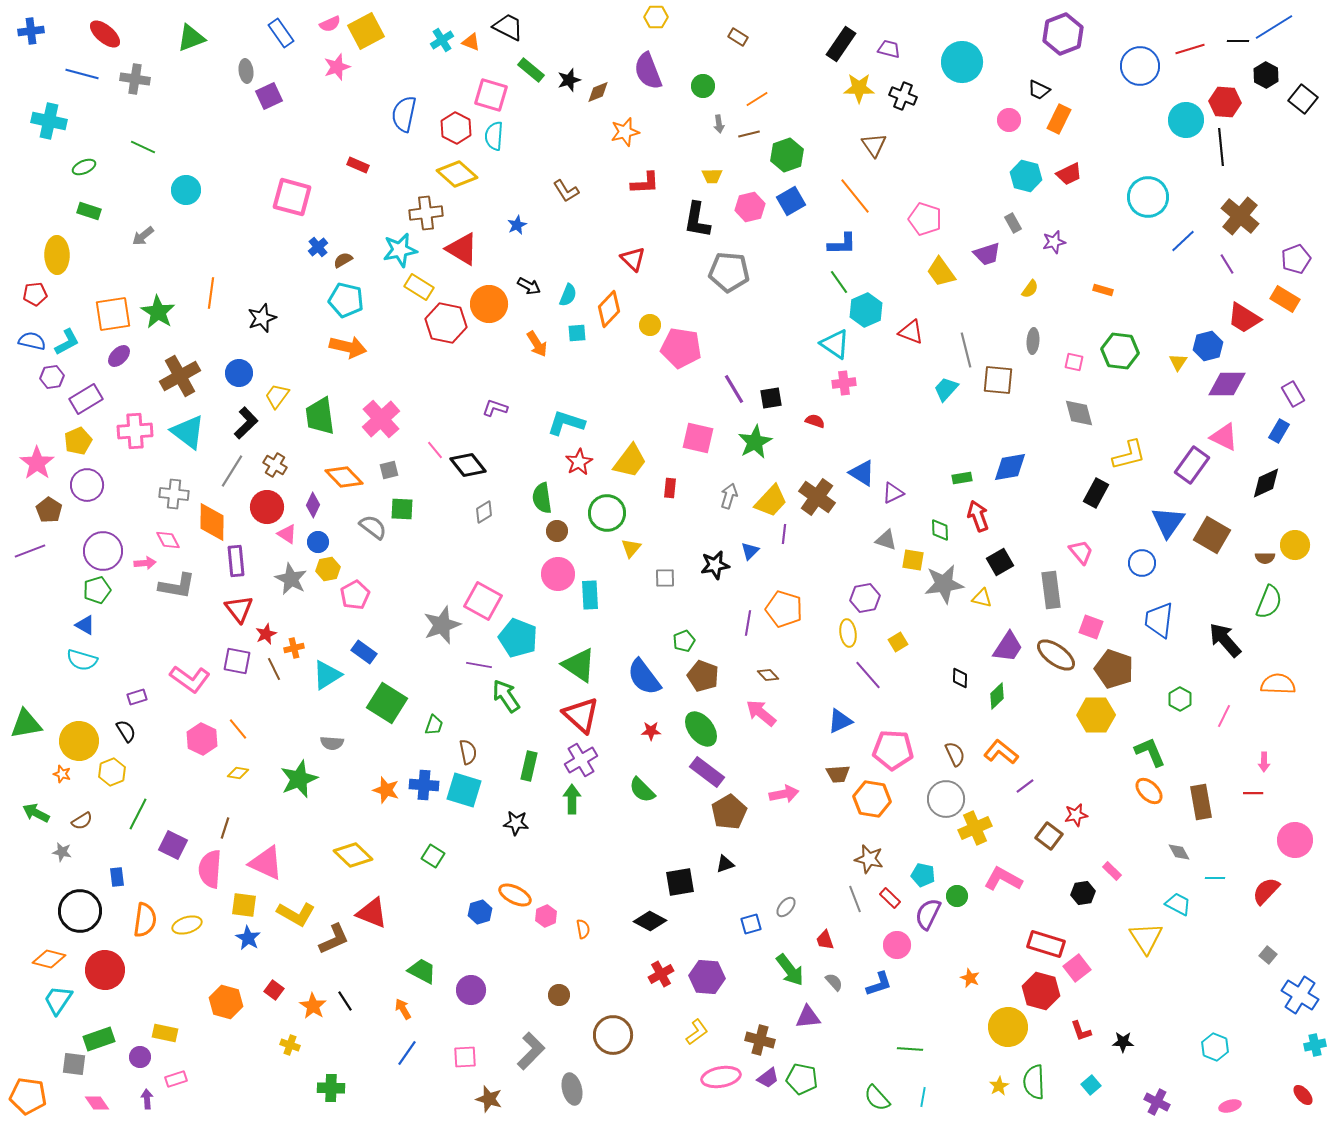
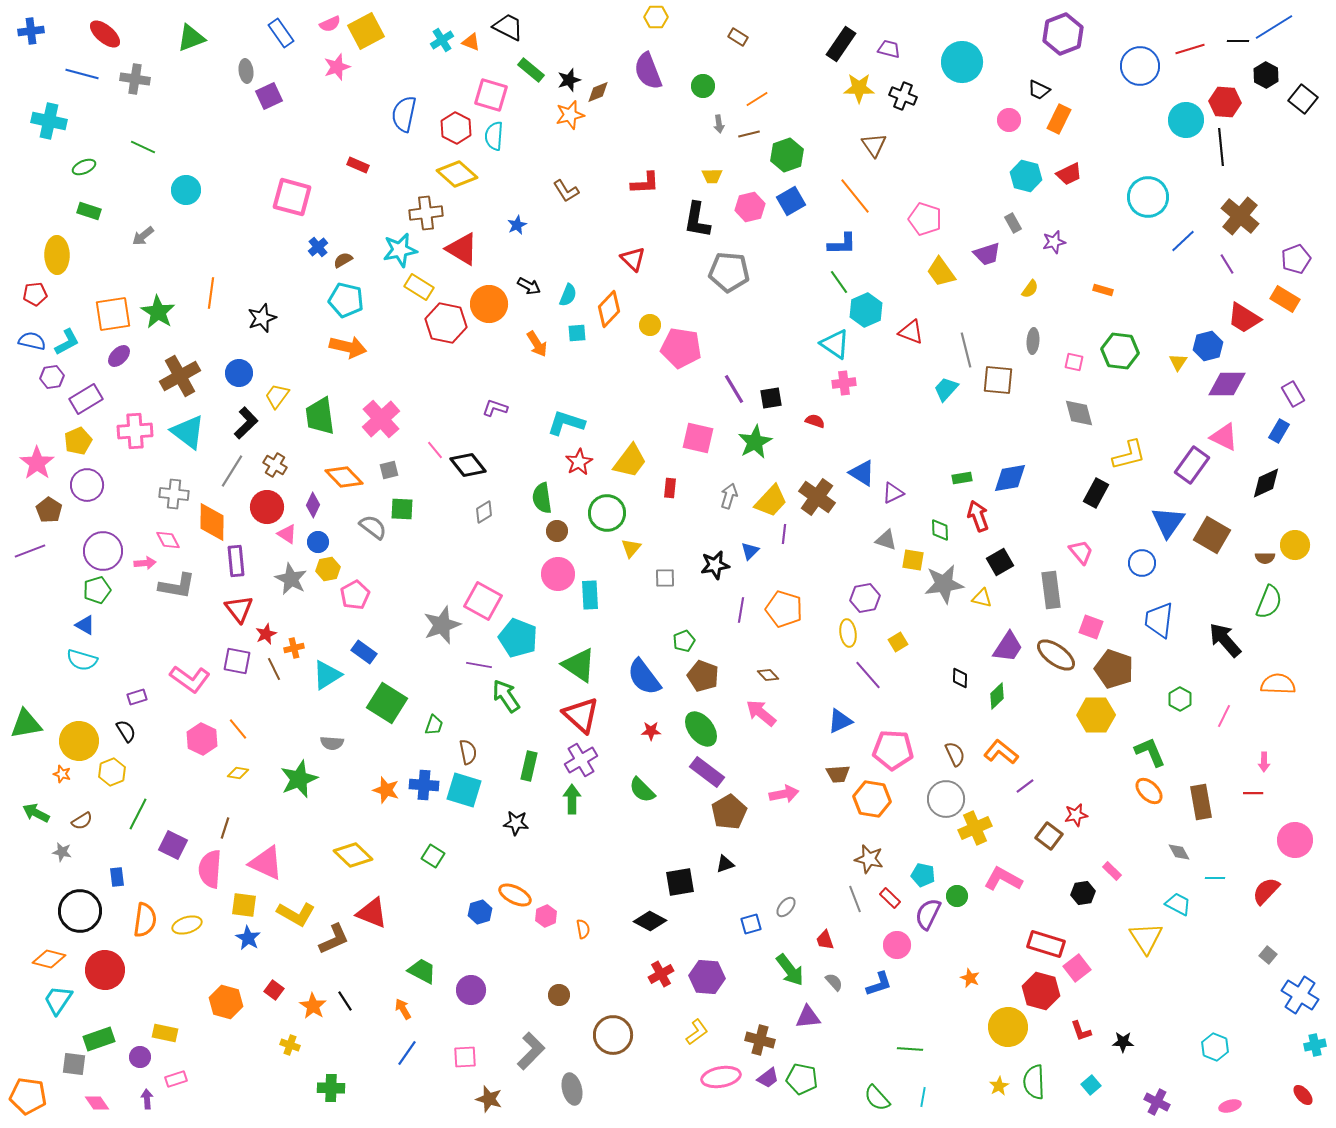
orange star at (625, 132): moved 55 px left, 17 px up
blue diamond at (1010, 467): moved 11 px down
purple line at (748, 623): moved 7 px left, 13 px up
